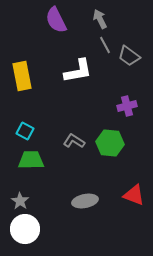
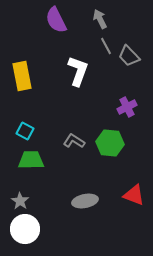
gray line: moved 1 px right, 1 px down
gray trapezoid: rotated 10 degrees clockwise
white L-shape: rotated 60 degrees counterclockwise
purple cross: moved 1 px down; rotated 12 degrees counterclockwise
